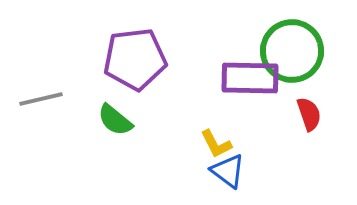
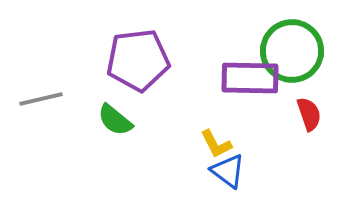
purple pentagon: moved 3 px right, 1 px down
